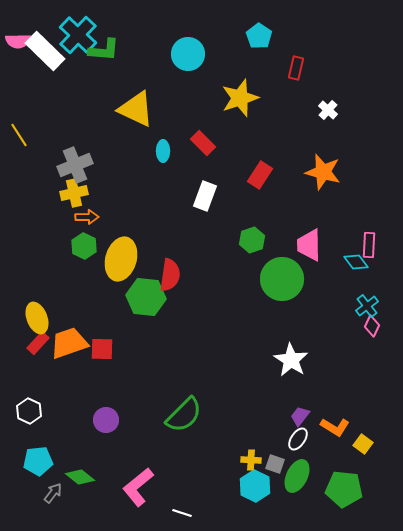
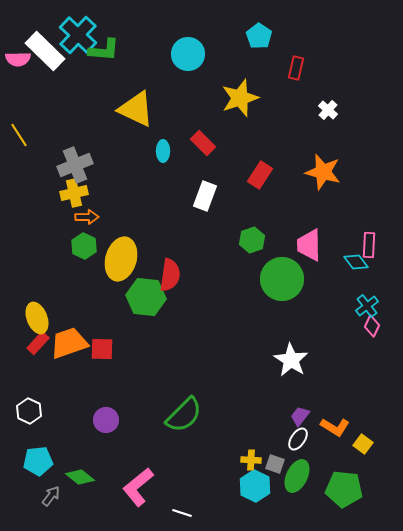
pink semicircle at (18, 41): moved 18 px down
gray arrow at (53, 493): moved 2 px left, 3 px down
